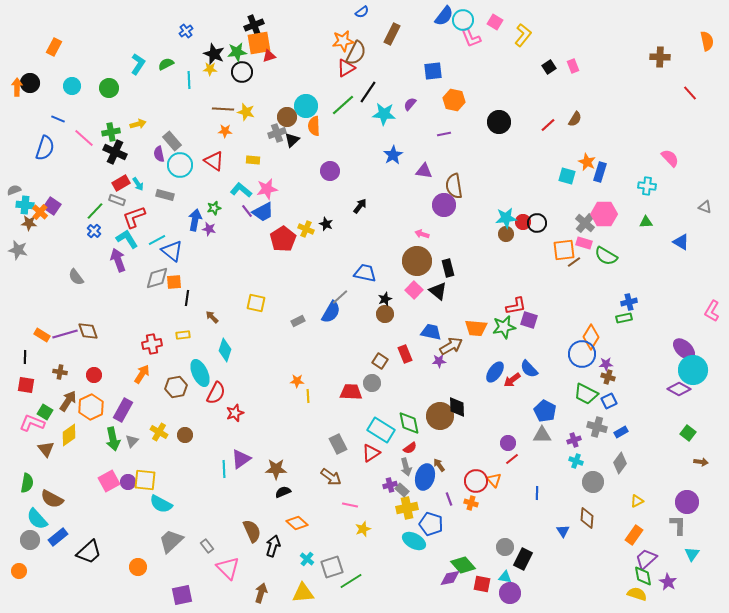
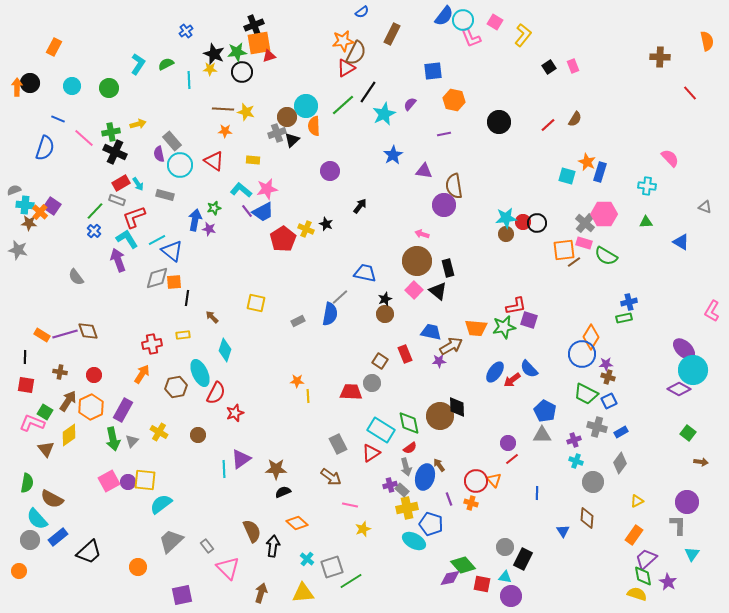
cyan star at (384, 114): rotated 30 degrees counterclockwise
blue semicircle at (331, 312): moved 1 px left, 2 px down; rotated 20 degrees counterclockwise
brown circle at (185, 435): moved 13 px right
cyan semicircle at (161, 504): rotated 115 degrees clockwise
black arrow at (273, 546): rotated 10 degrees counterclockwise
purple circle at (510, 593): moved 1 px right, 3 px down
